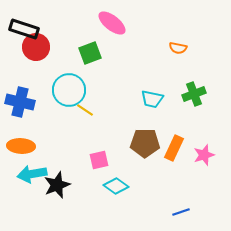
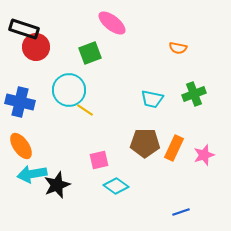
orange ellipse: rotated 52 degrees clockwise
